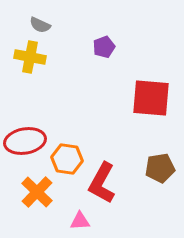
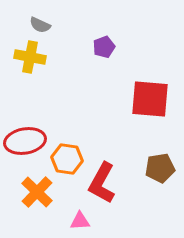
red square: moved 1 px left, 1 px down
